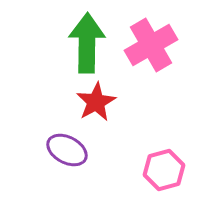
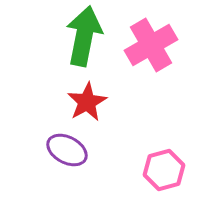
green arrow: moved 3 px left, 7 px up; rotated 10 degrees clockwise
red star: moved 9 px left
